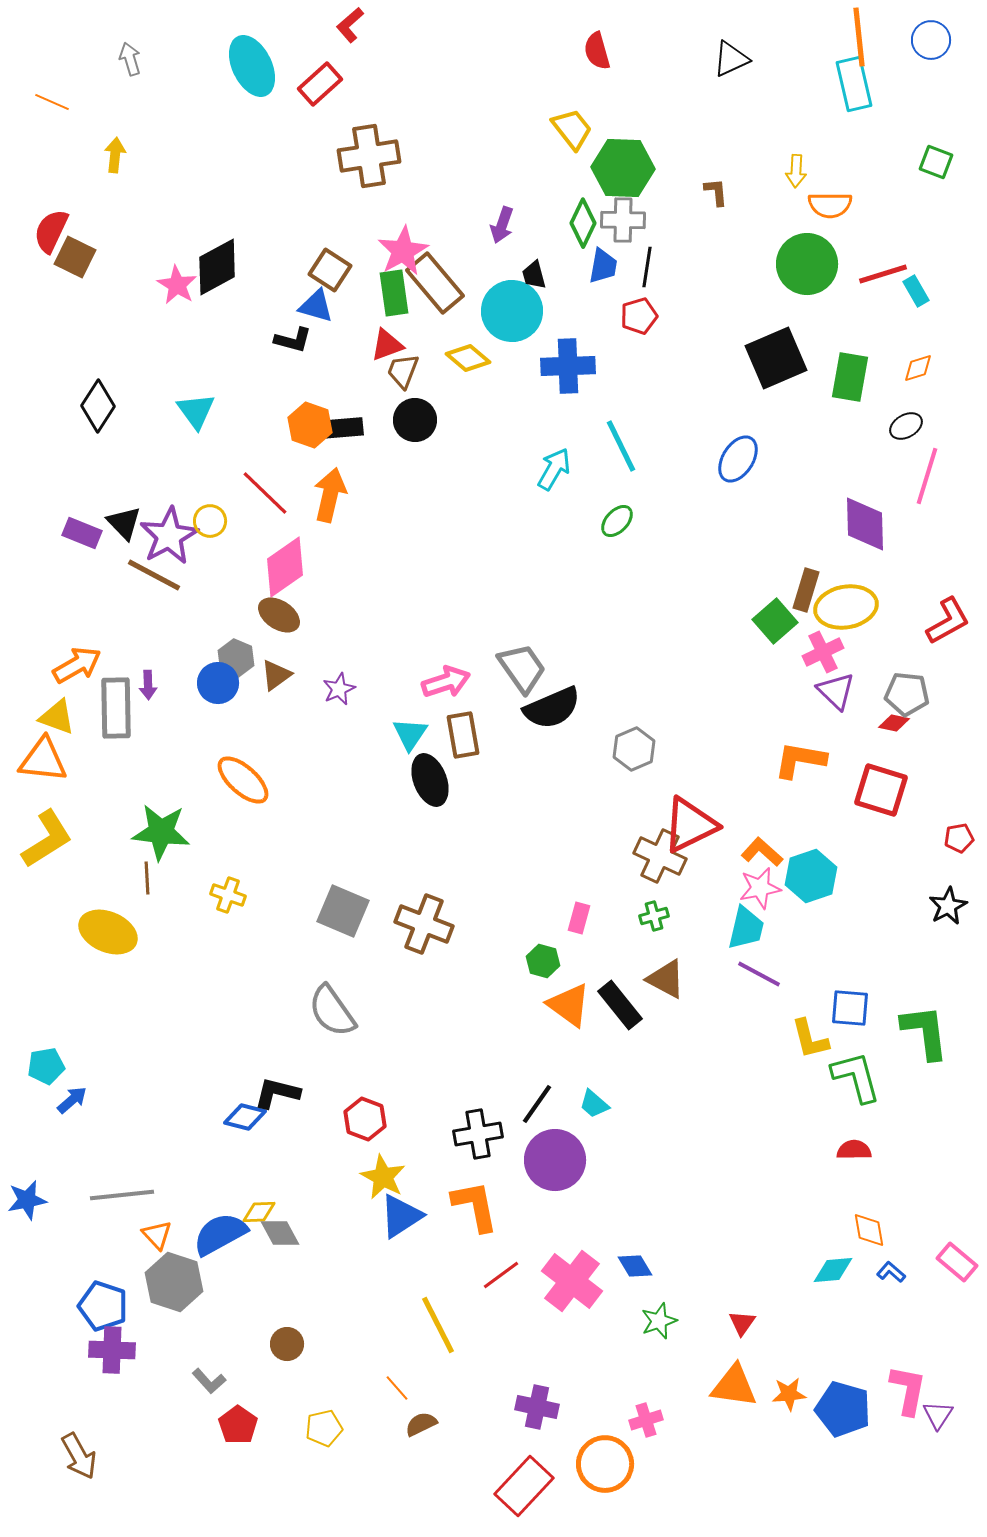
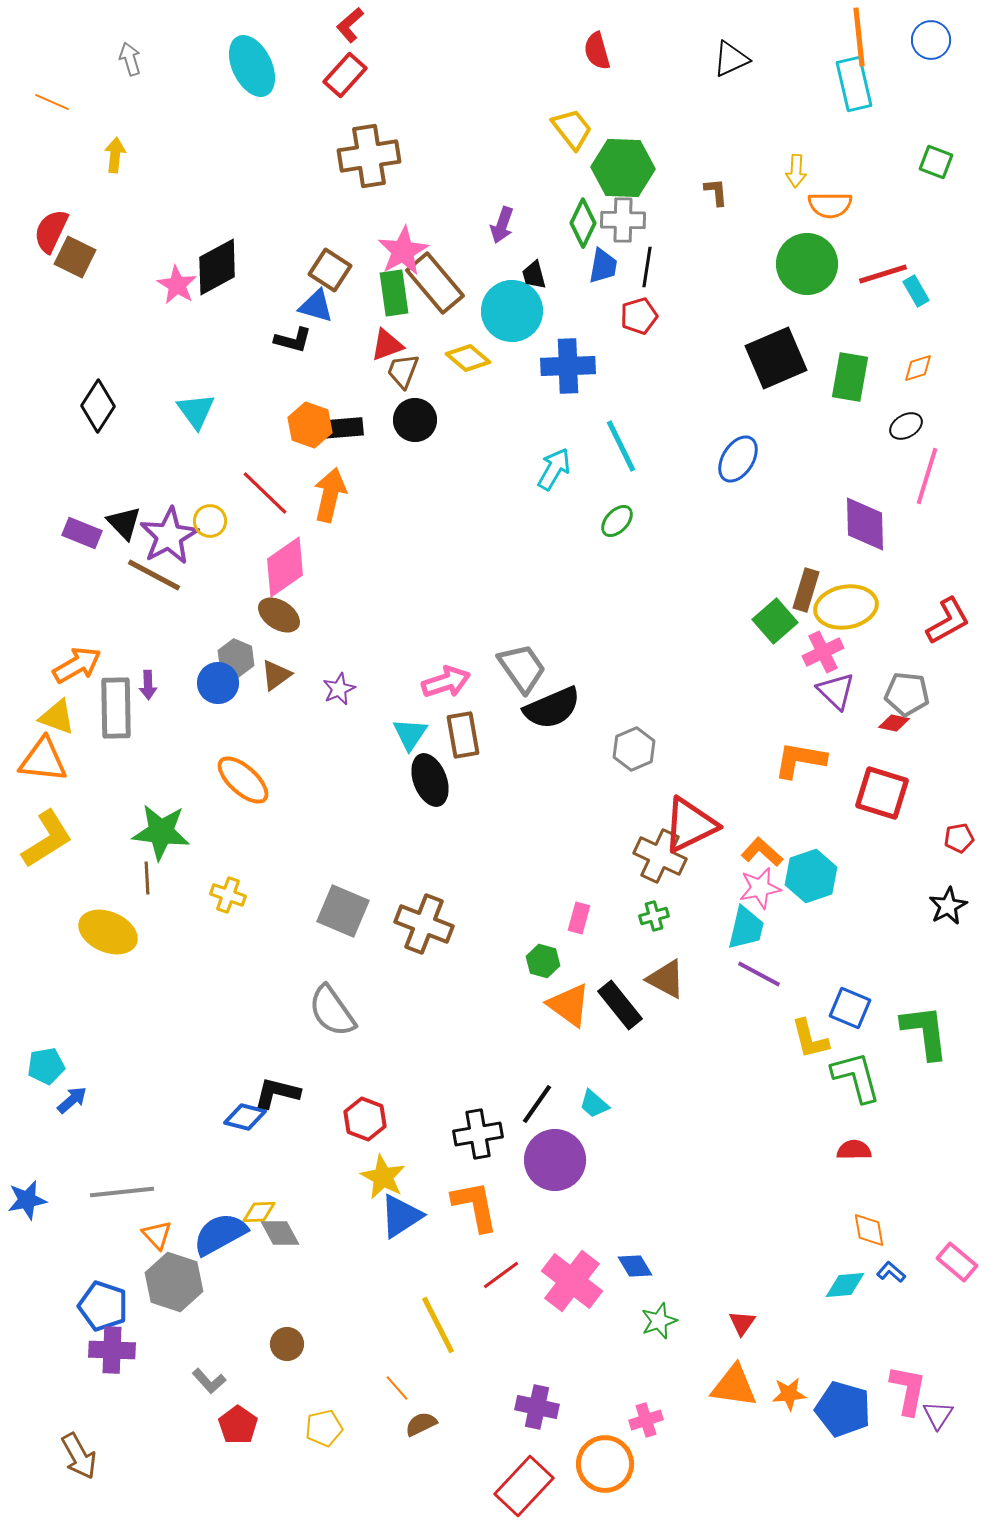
red rectangle at (320, 84): moved 25 px right, 9 px up; rotated 6 degrees counterclockwise
red square at (881, 790): moved 1 px right, 3 px down
blue square at (850, 1008): rotated 18 degrees clockwise
gray line at (122, 1195): moved 3 px up
cyan diamond at (833, 1270): moved 12 px right, 15 px down
